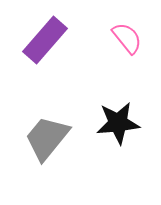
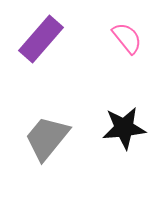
purple rectangle: moved 4 px left, 1 px up
black star: moved 6 px right, 5 px down
